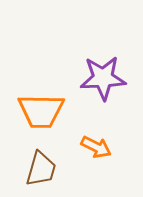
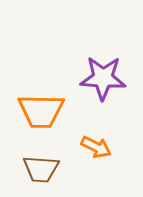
purple star: rotated 6 degrees clockwise
brown trapezoid: rotated 78 degrees clockwise
